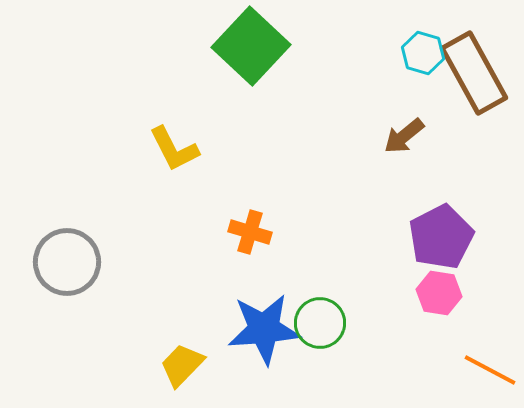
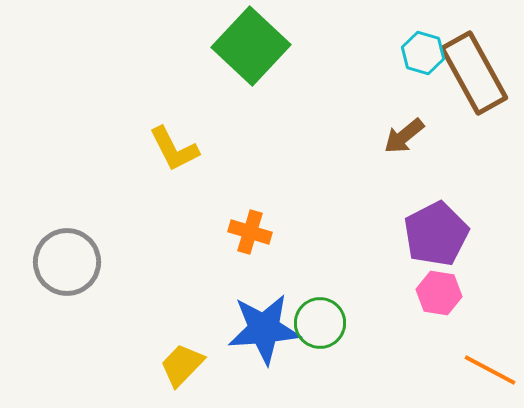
purple pentagon: moved 5 px left, 3 px up
